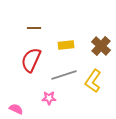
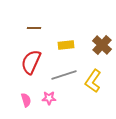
brown cross: moved 1 px right, 1 px up
red semicircle: moved 2 px down
pink semicircle: moved 10 px right, 9 px up; rotated 48 degrees clockwise
